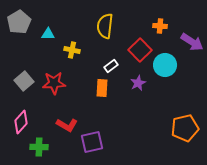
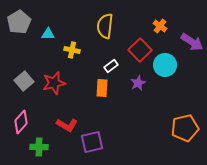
orange cross: rotated 32 degrees clockwise
red star: rotated 10 degrees counterclockwise
